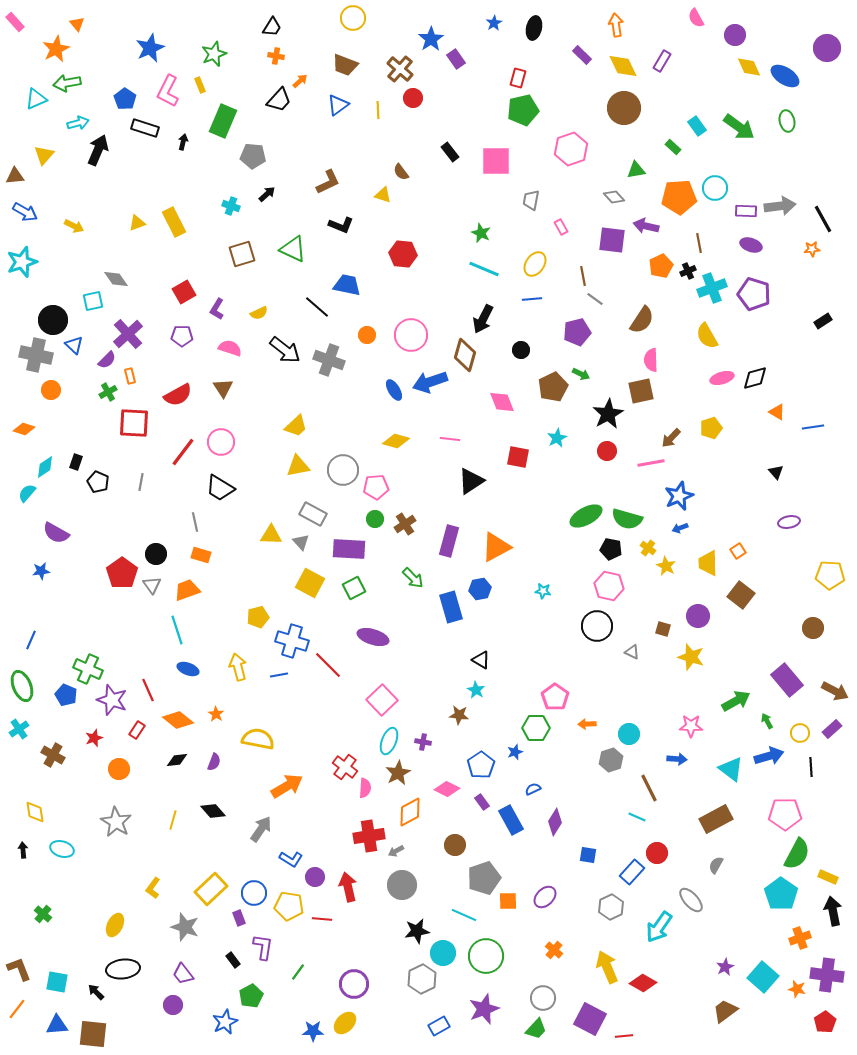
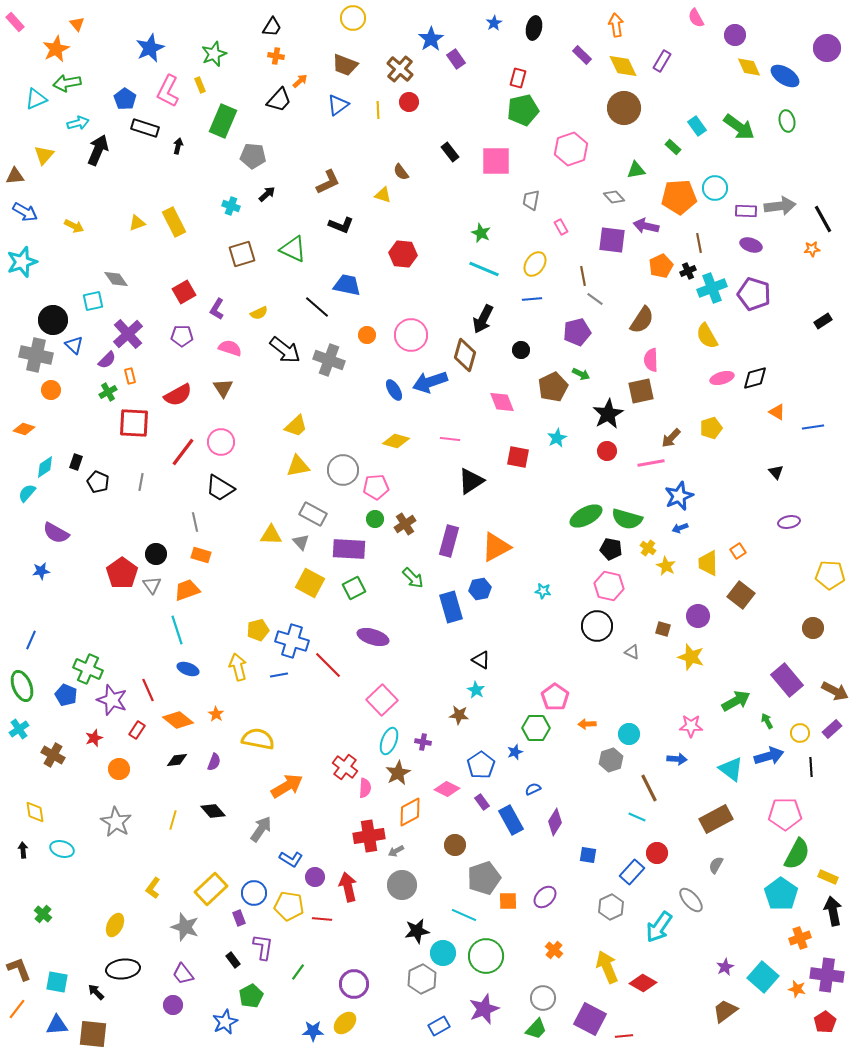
red circle at (413, 98): moved 4 px left, 4 px down
black arrow at (183, 142): moved 5 px left, 4 px down
yellow pentagon at (258, 617): moved 13 px down
